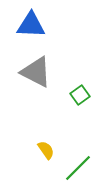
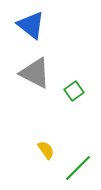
blue triangle: rotated 36 degrees clockwise
gray triangle: moved 1 px left, 1 px down
green square: moved 6 px left, 4 px up
